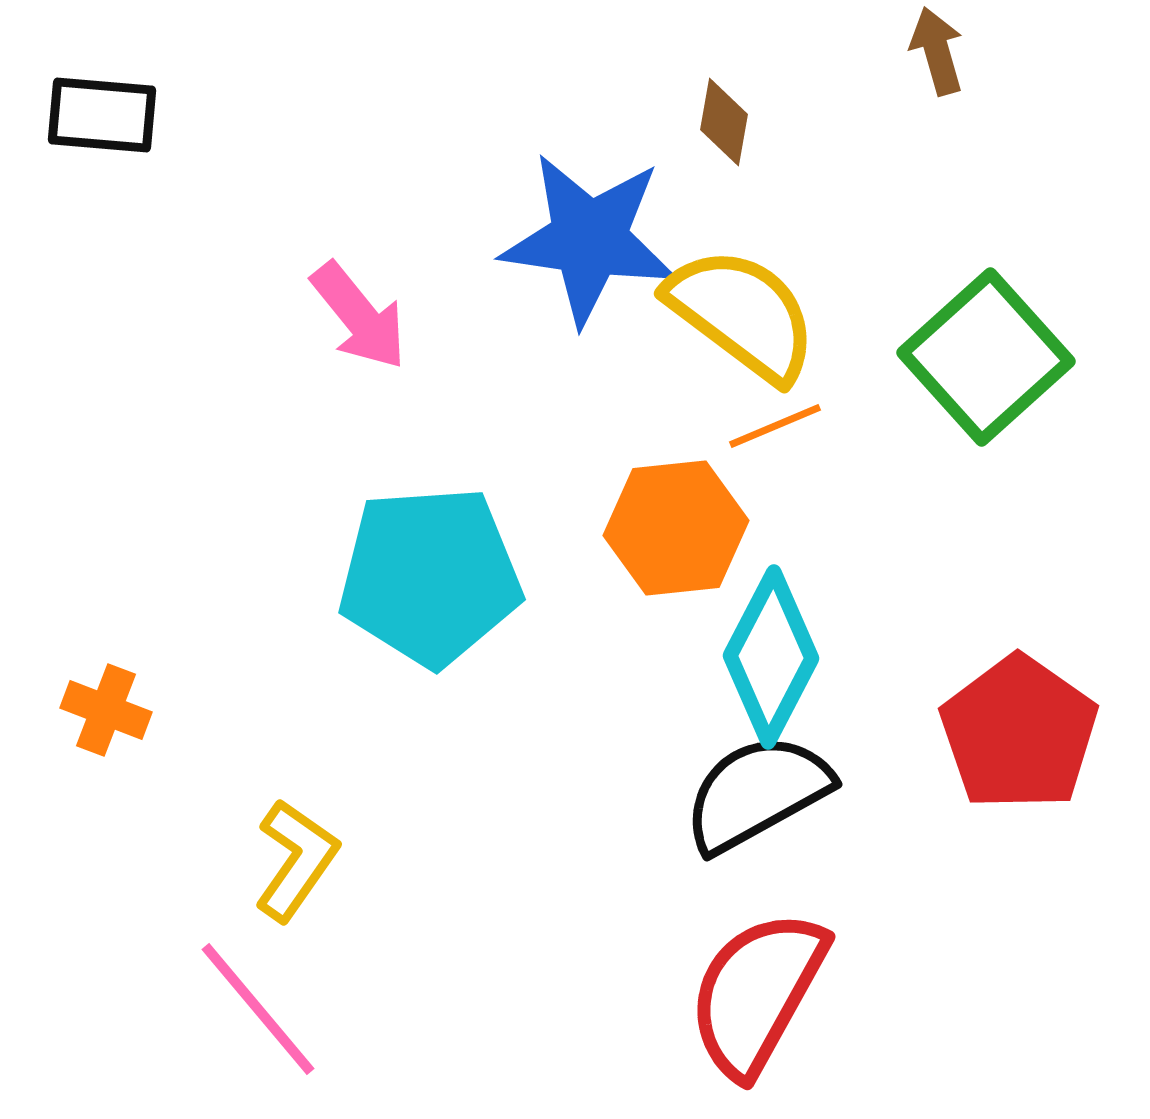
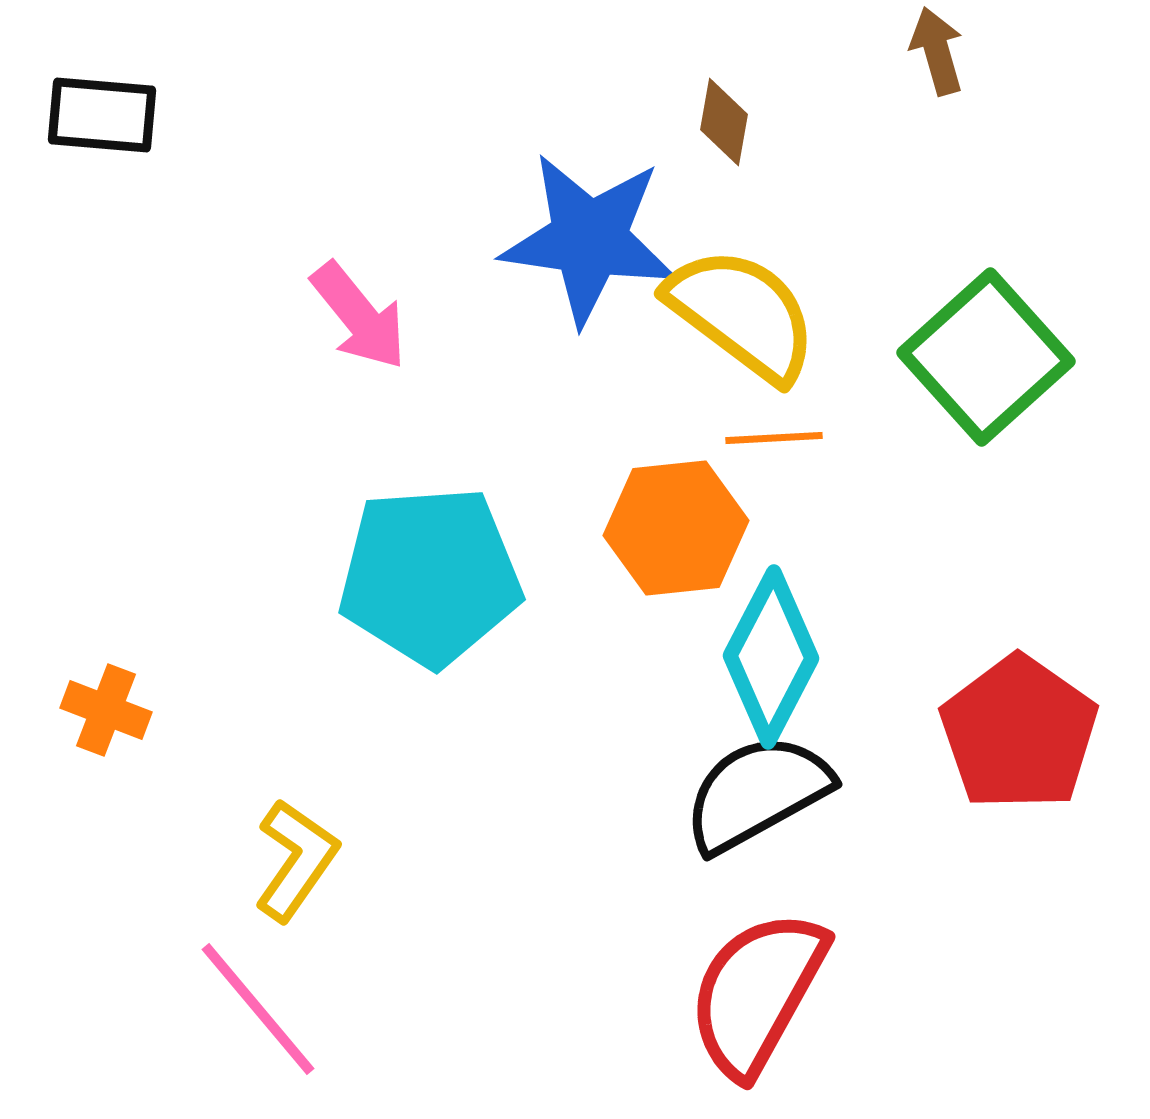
orange line: moved 1 px left, 12 px down; rotated 20 degrees clockwise
